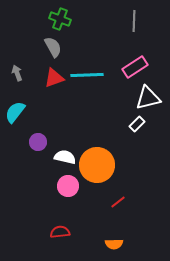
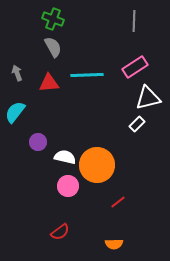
green cross: moved 7 px left
red triangle: moved 5 px left, 5 px down; rotated 15 degrees clockwise
red semicircle: rotated 150 degrees clockwise
